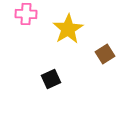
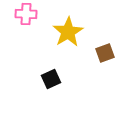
yellow star: moved 3 px down
brown square: moved 1 px up; rotated 12 degrees clockwise
